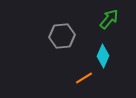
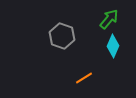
gray hexagon: rotated 25 degrees clockwise
cyan diamond: moved 10 px right, 10 px up
